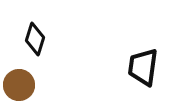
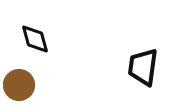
black diamond: rotated 32 degrees counterclockwise
